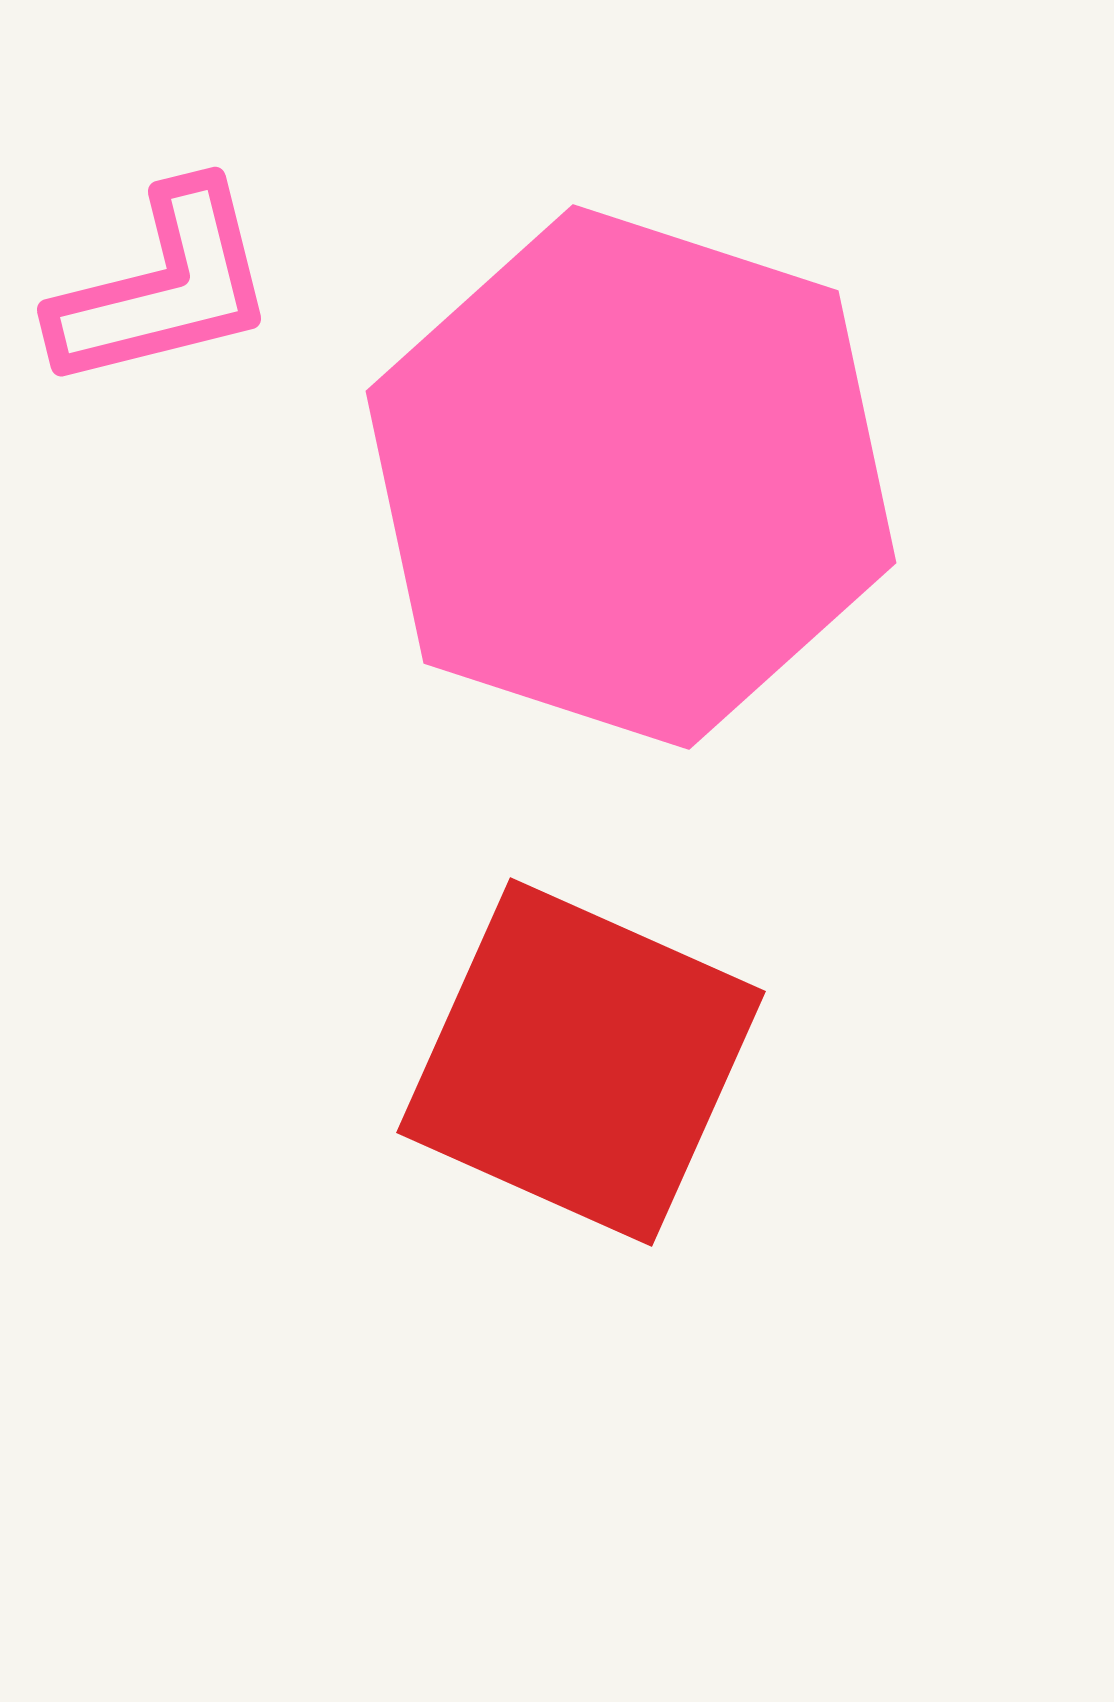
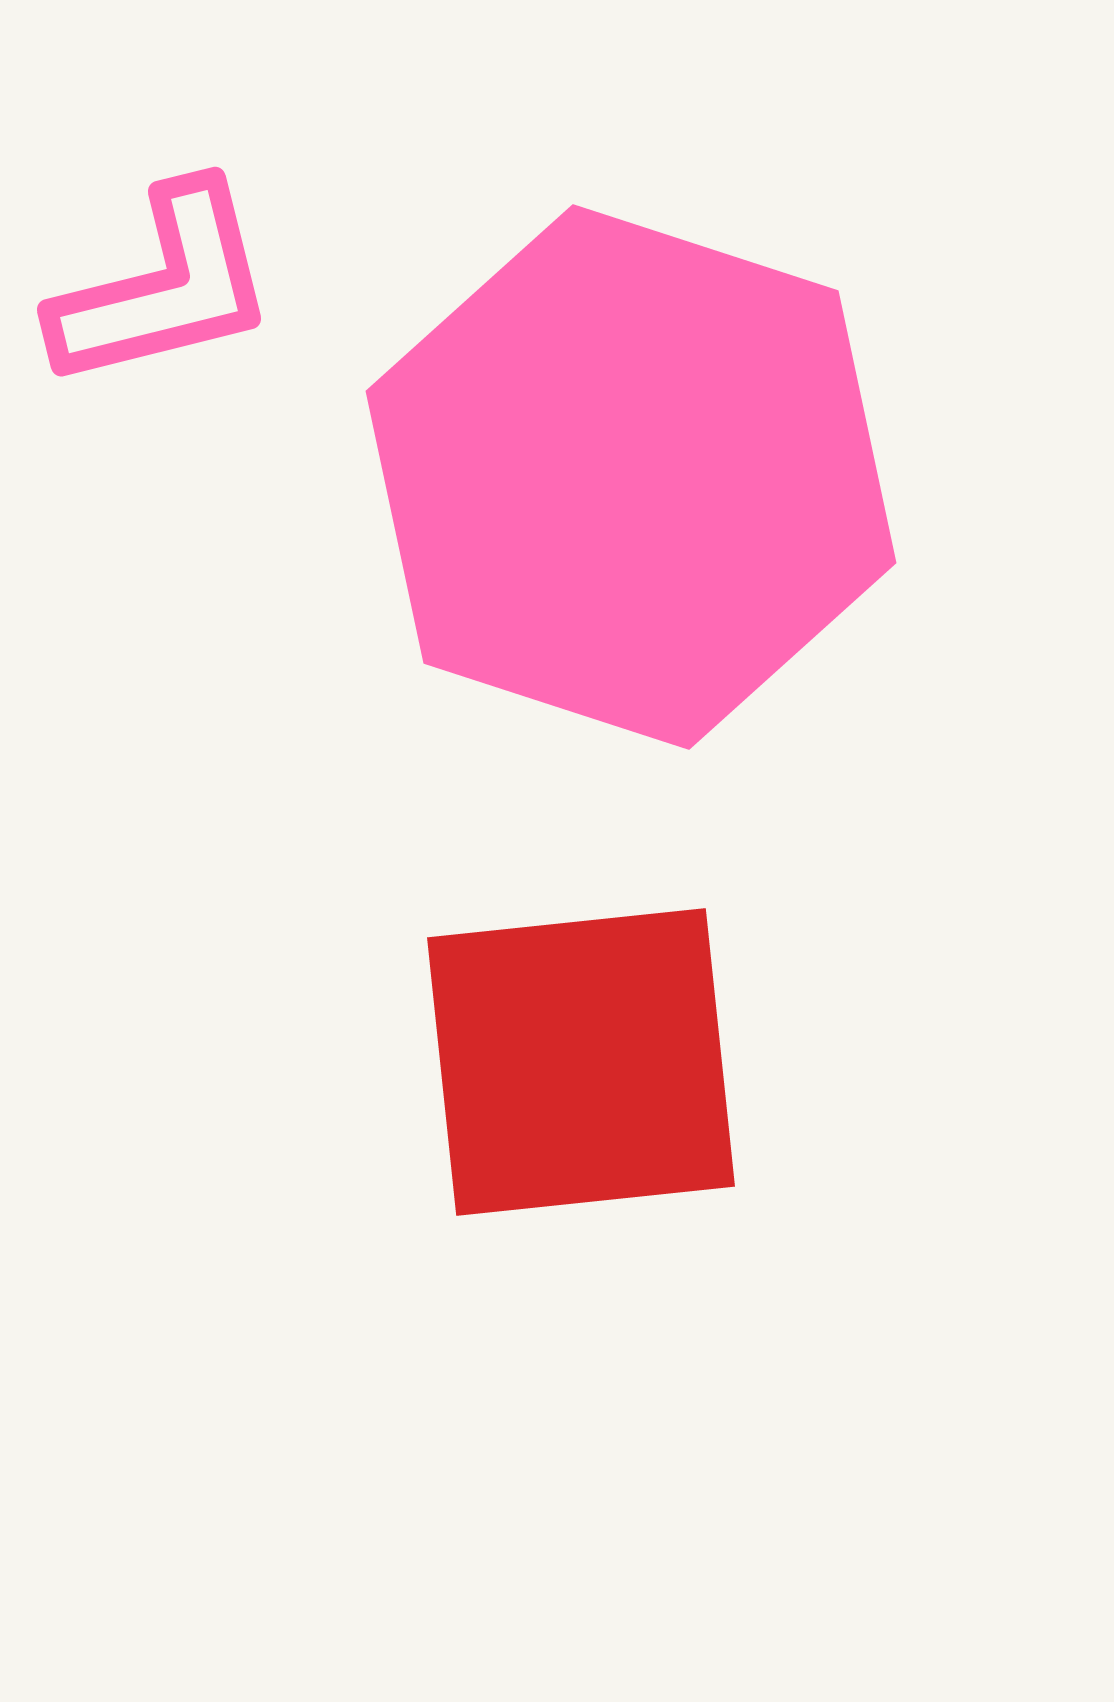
red square: rotated 30 degrees counterclockwise
